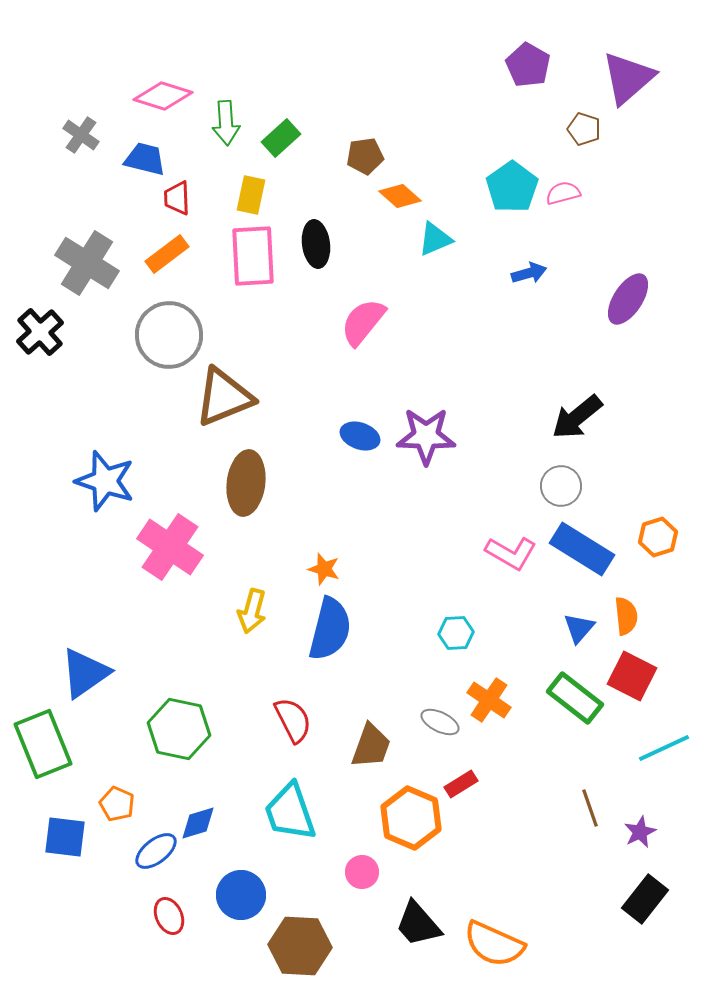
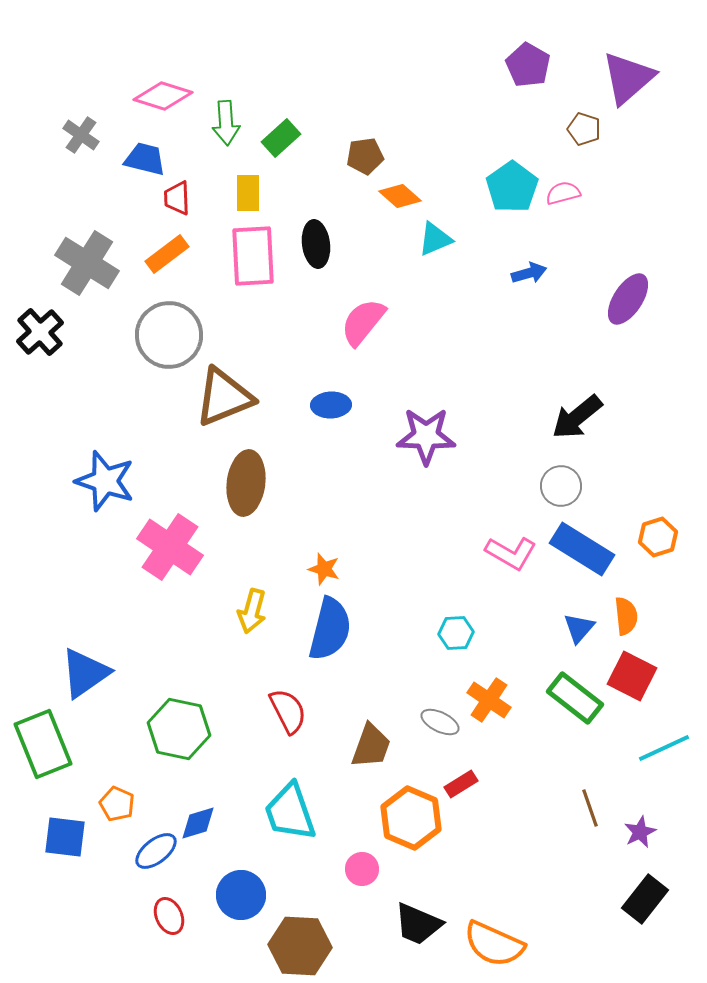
yellow rectangle at (251, 195): moved 3 px left, 2 px up; rotated 12 degrees counterclockwise
blue ellipse at (360, 436): moved 29 px left, 31 px up; rotated 21 degrees counterclockwise
red semicircle at (293, 720): moved 5 px left, 9 px up
pink circle at (362, 872): moved 3 px up
black trapezoid at (418, 924): rotated 26 degrees counterclockwise
